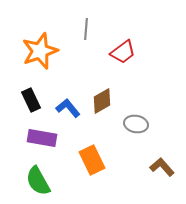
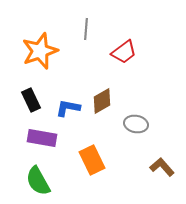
red trapezoid: moved 1 px right
blue L-shape: rotated 40 degrees counterclockwise
